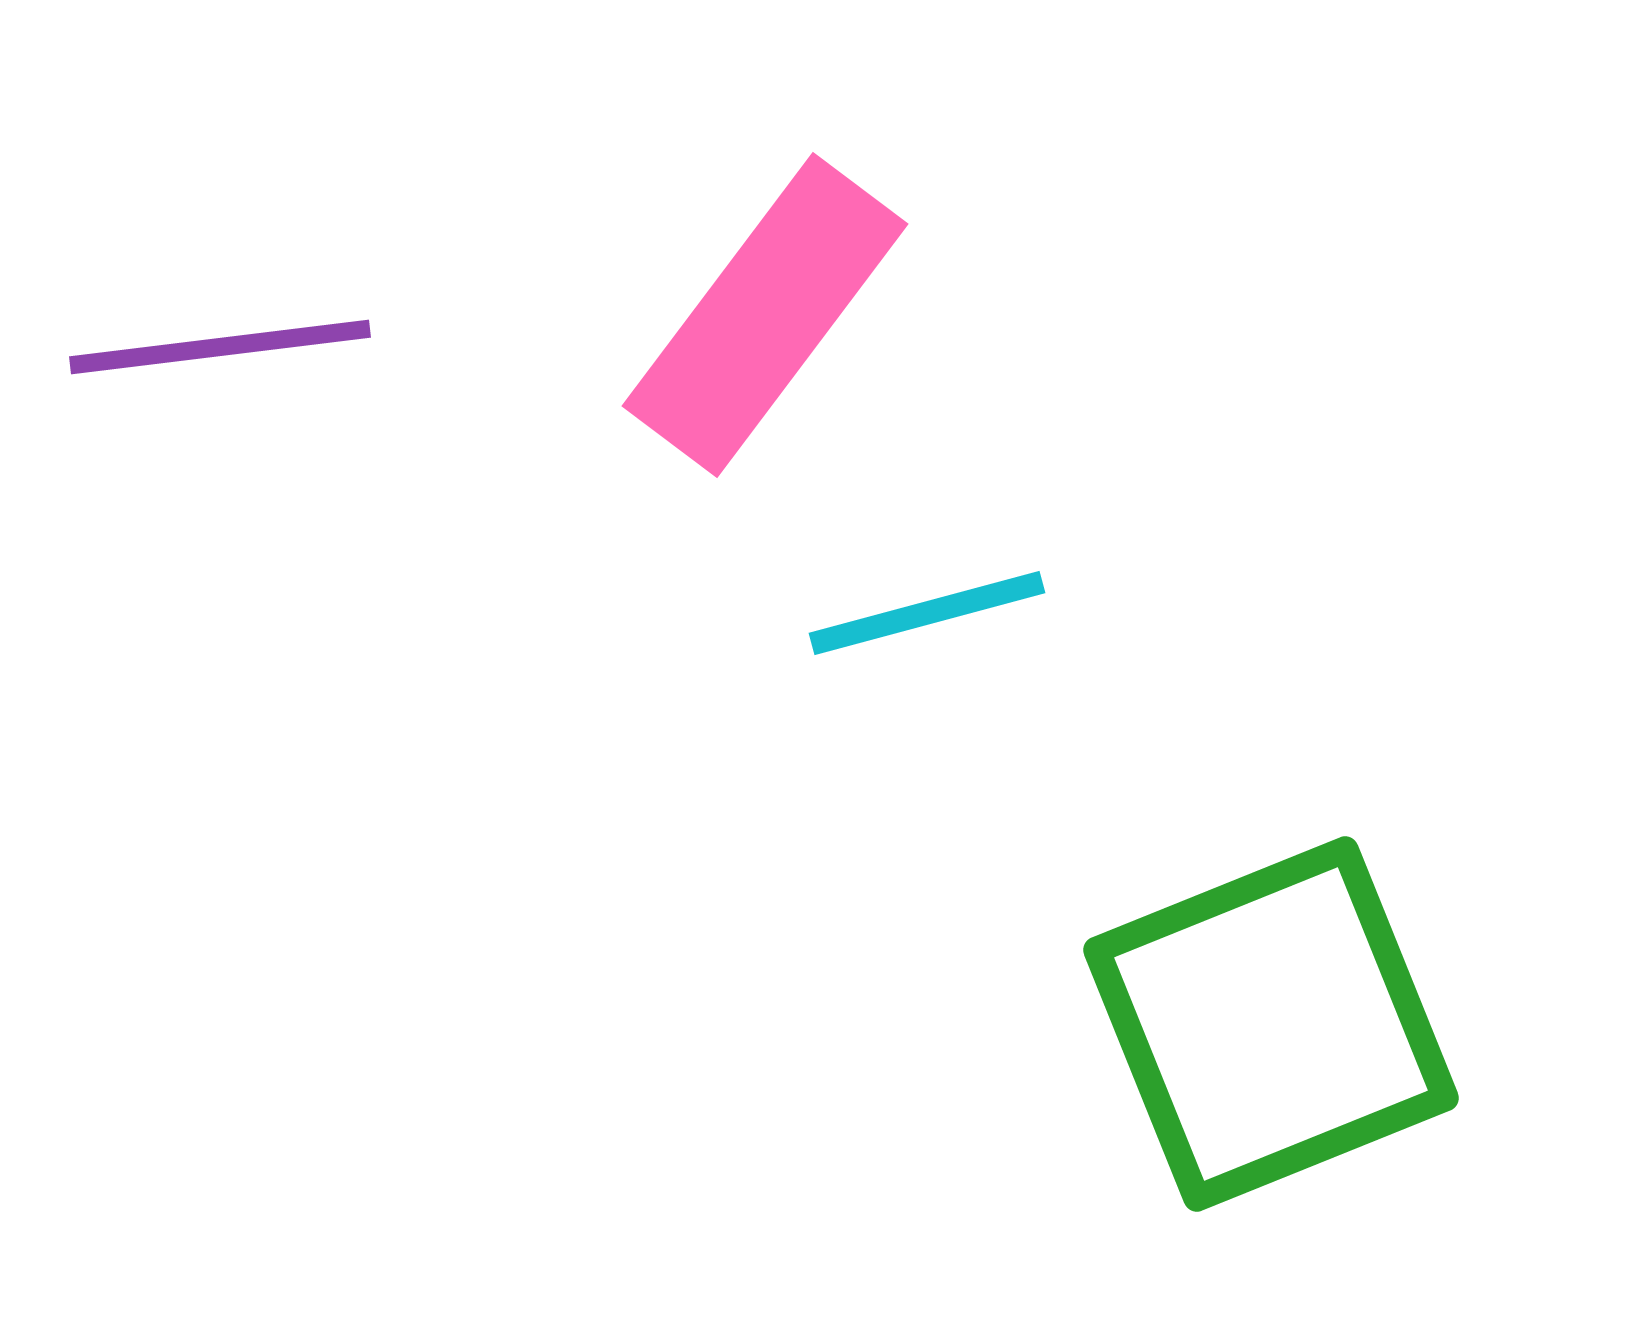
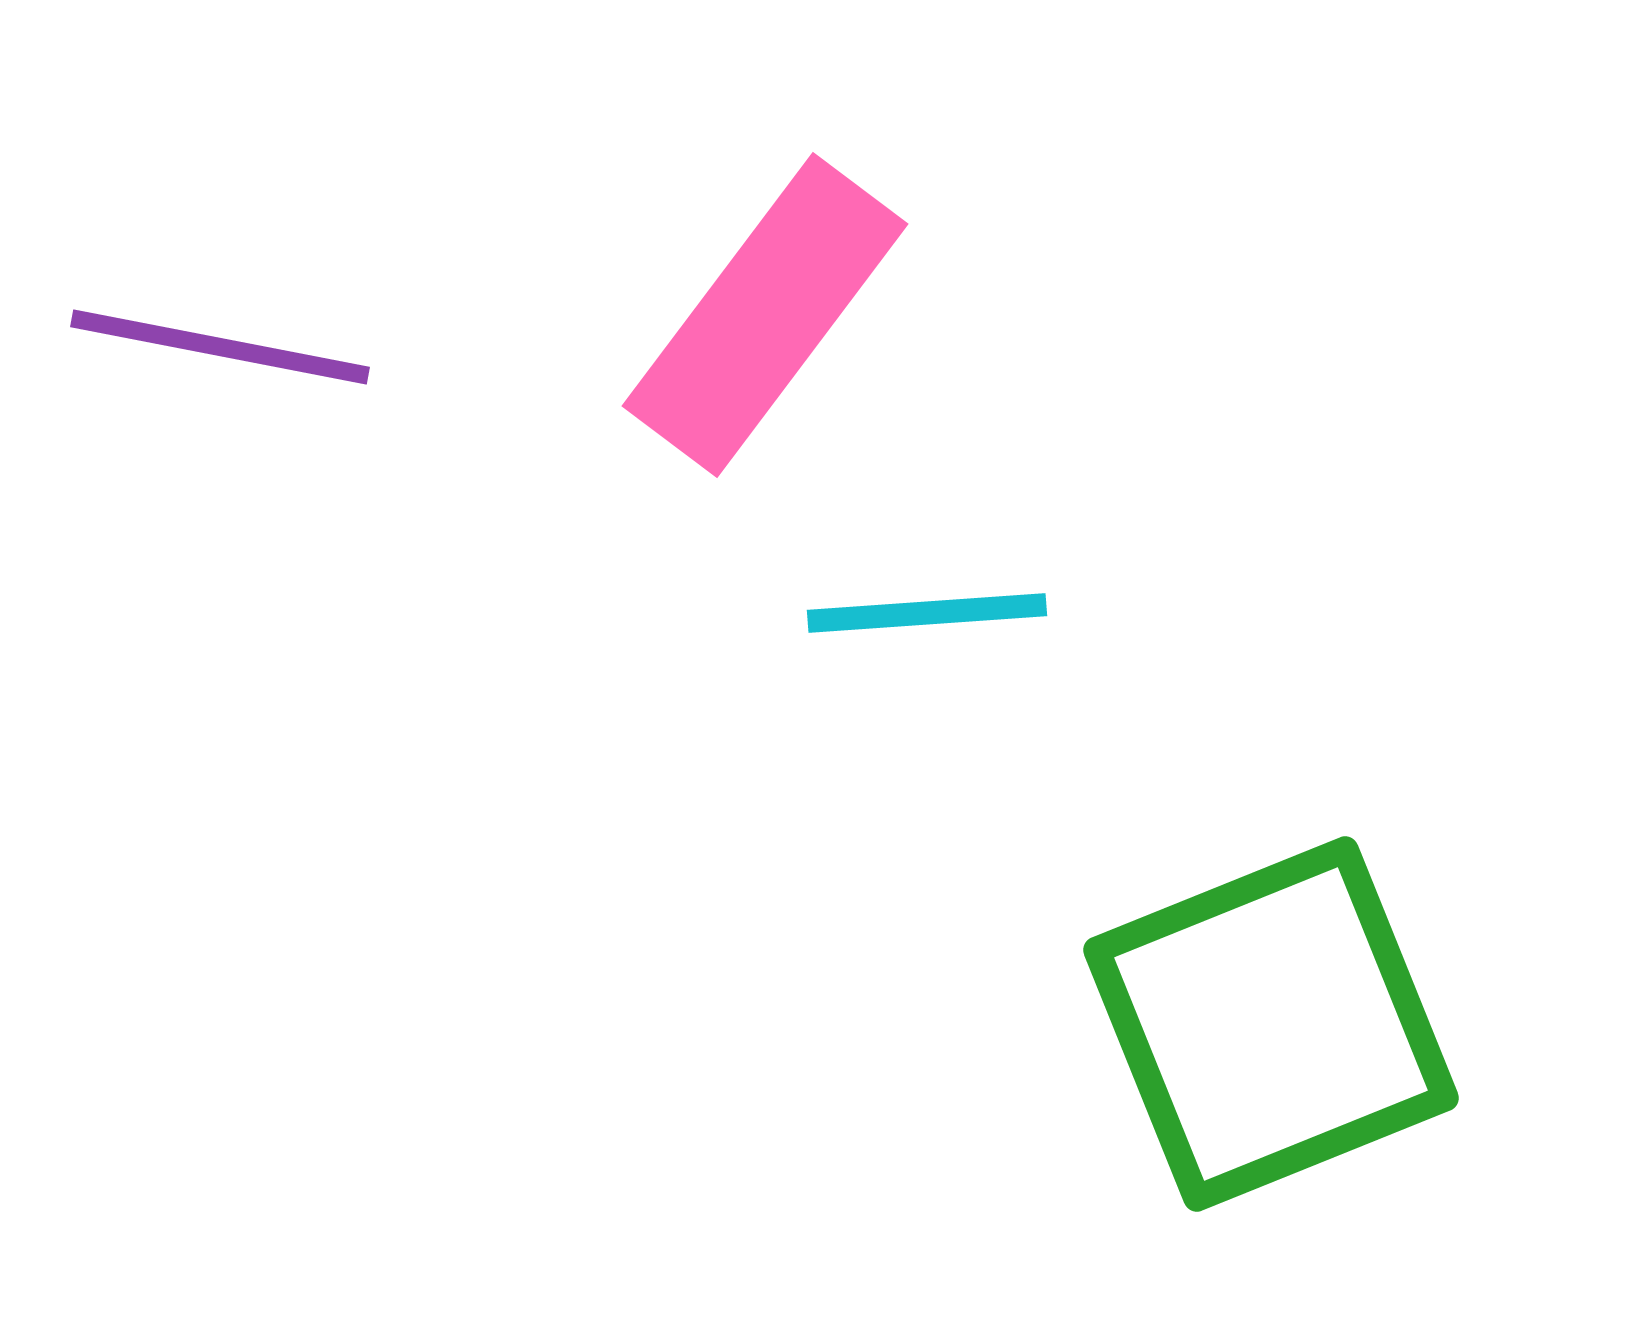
purple line: rotated 18 degrees clockwise
cyan line: rotated 11 degrees clockwise
